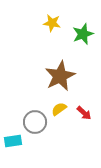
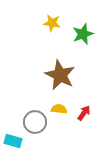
brown star: moved 1 px up; rotated 20 degrees counterclockwise
yellow semicircle: rotated 42 degrees clockwise
red arrow: rotated 98 degrees counterclockwise
cyan rectangle: rotated 24 degrees clockwise
